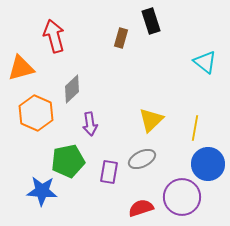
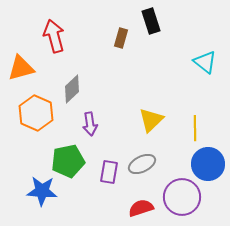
yellow line: rotated 10 degrees counterclockwise
gray ellipse: moved 5 px down
